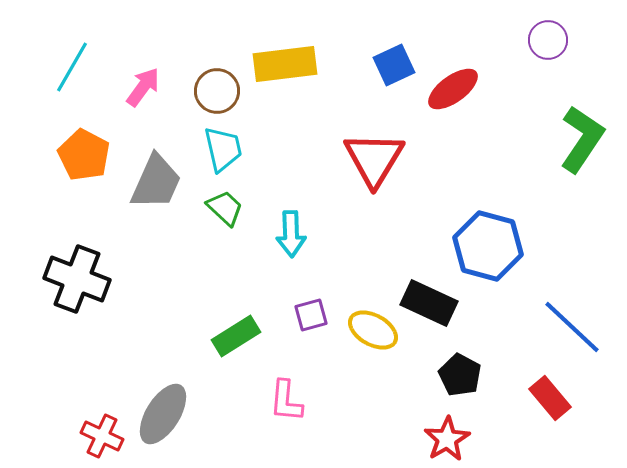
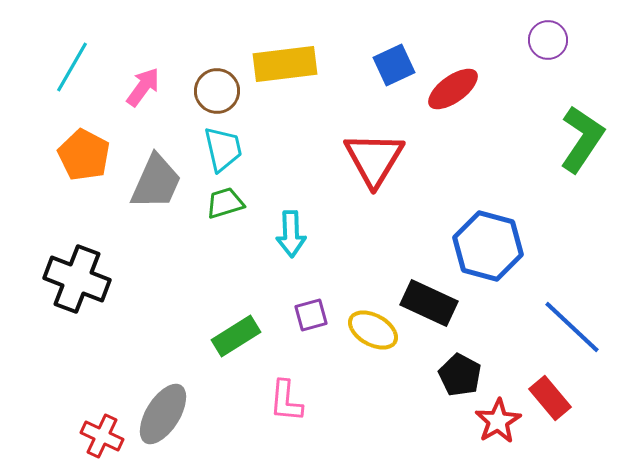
green trapezoid: moved 5 px up; rotated 60 degrees counterclockwise
red star: moved 51 px right, 18 px up
